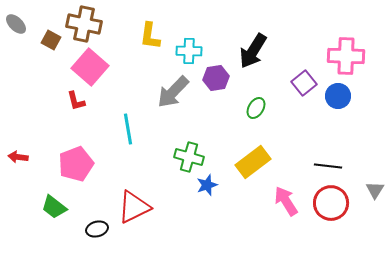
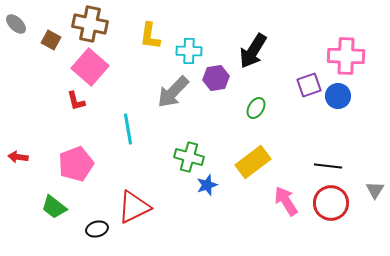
brown cross: moved 6 px right
purple square: moved 5 px right, 2 px down; rotated 20 degrees clockwise
